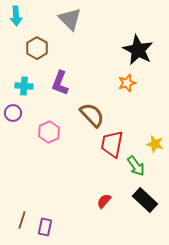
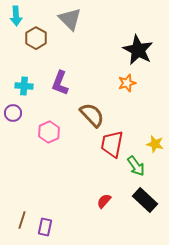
brown hexagon: moved 1 px left, 10 px up
